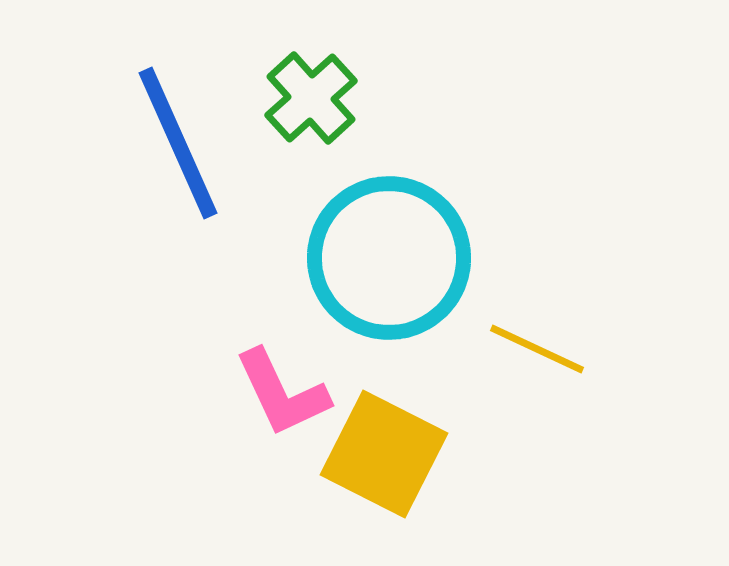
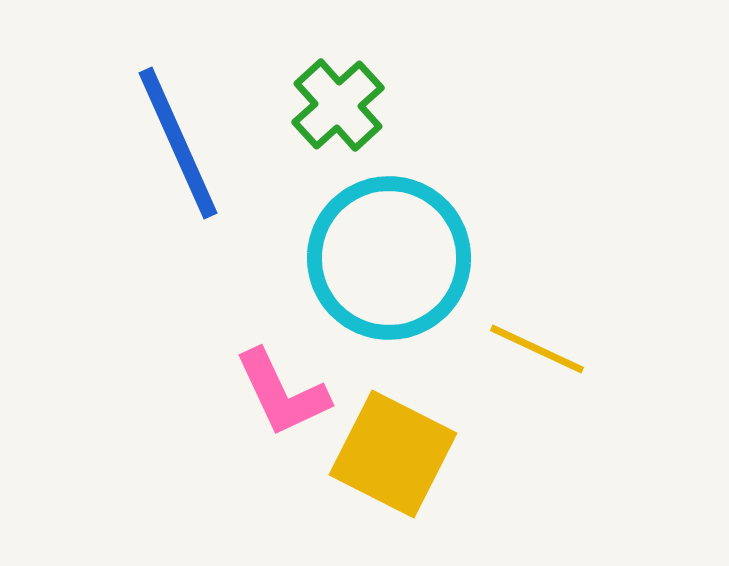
green cross: moved 27 px right, 7 px down
yellow square: moved 9 px right
